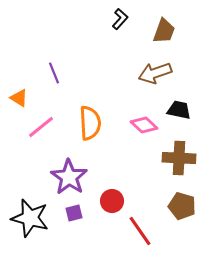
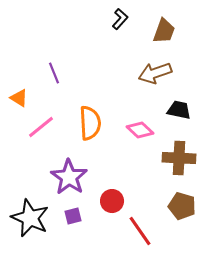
pink diamond: moved 4 px left, 5 px down
purple square: moved 1 px left, 3 px down
black star: rotated 9 degrees clockwise
